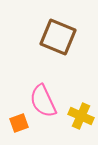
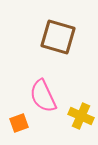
brown square: rotated 6 degrees counterclockwise
pink semicircle: moved 5 px up
